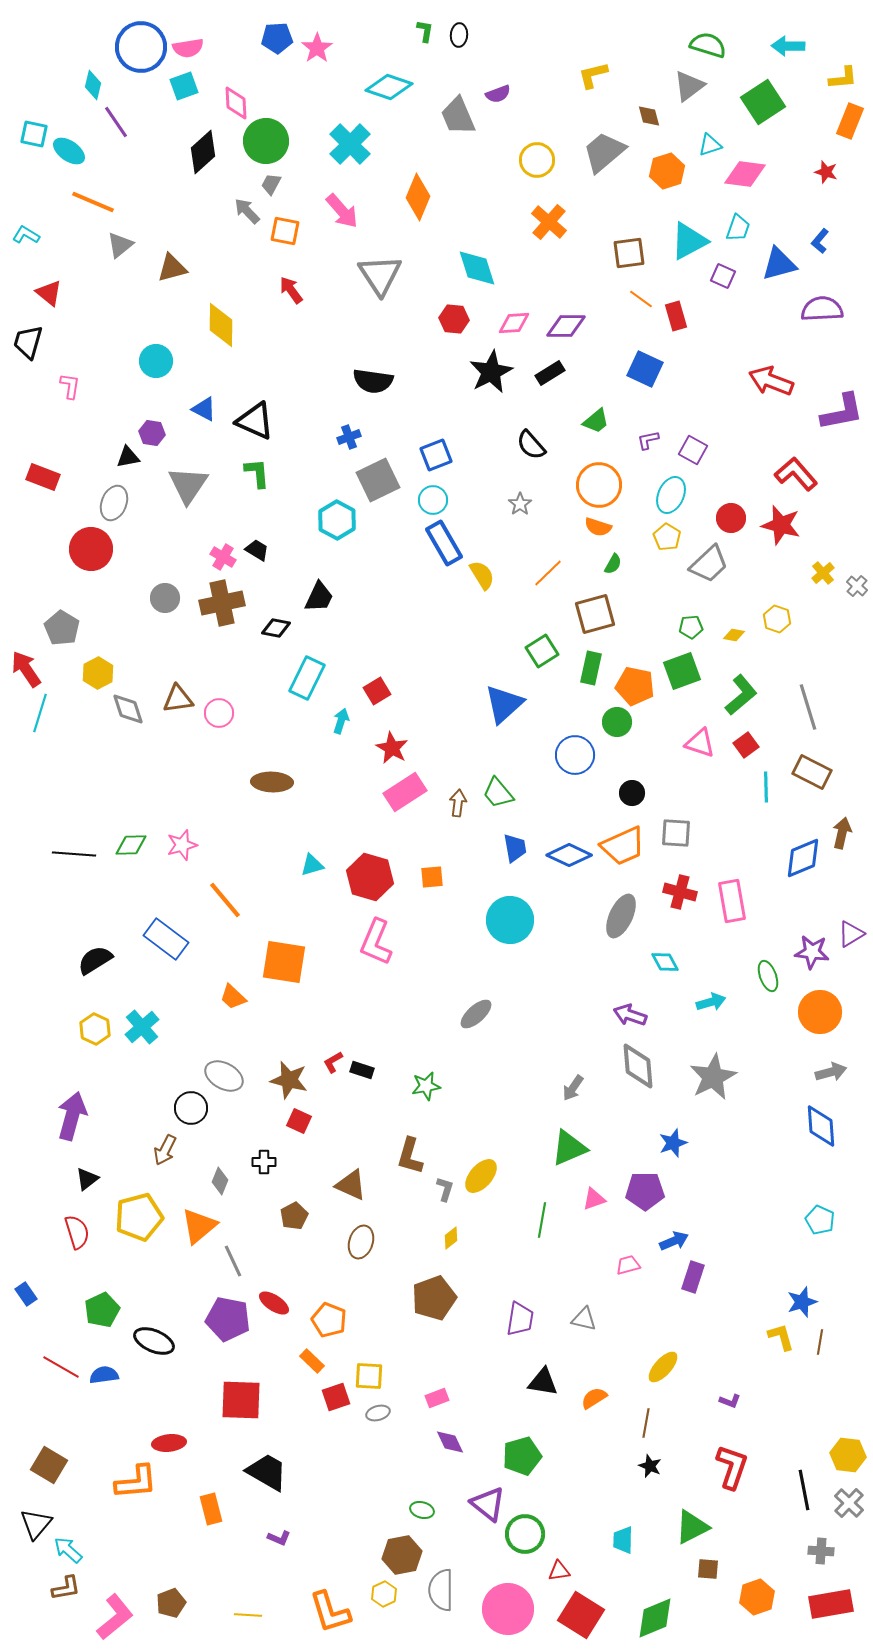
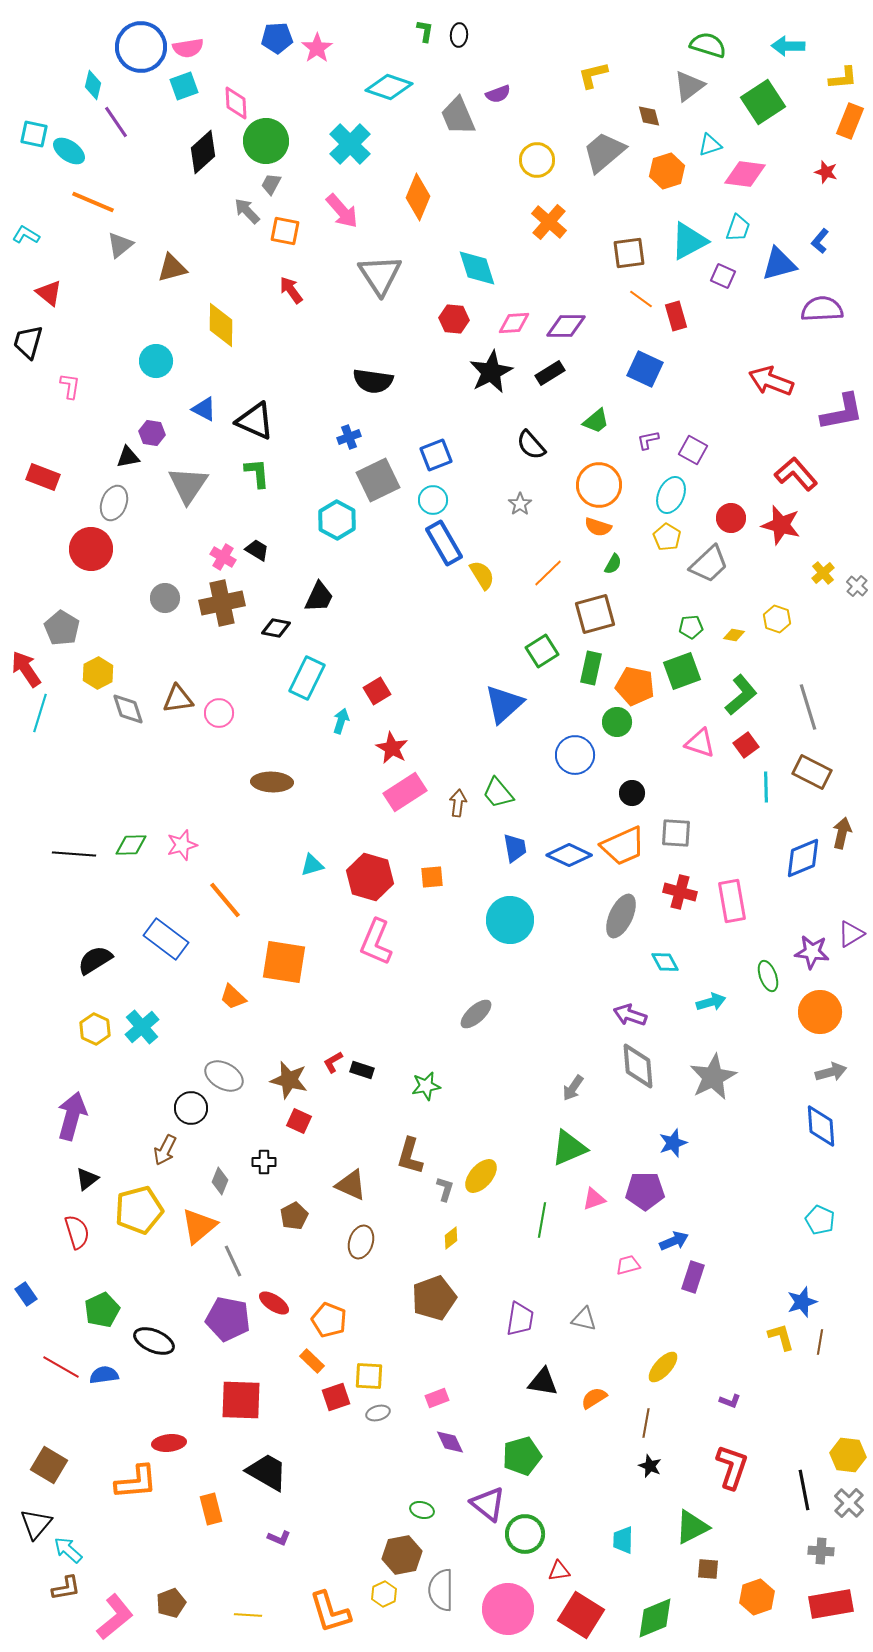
yellow pentagon at (139, 1217): moved 7 px up
